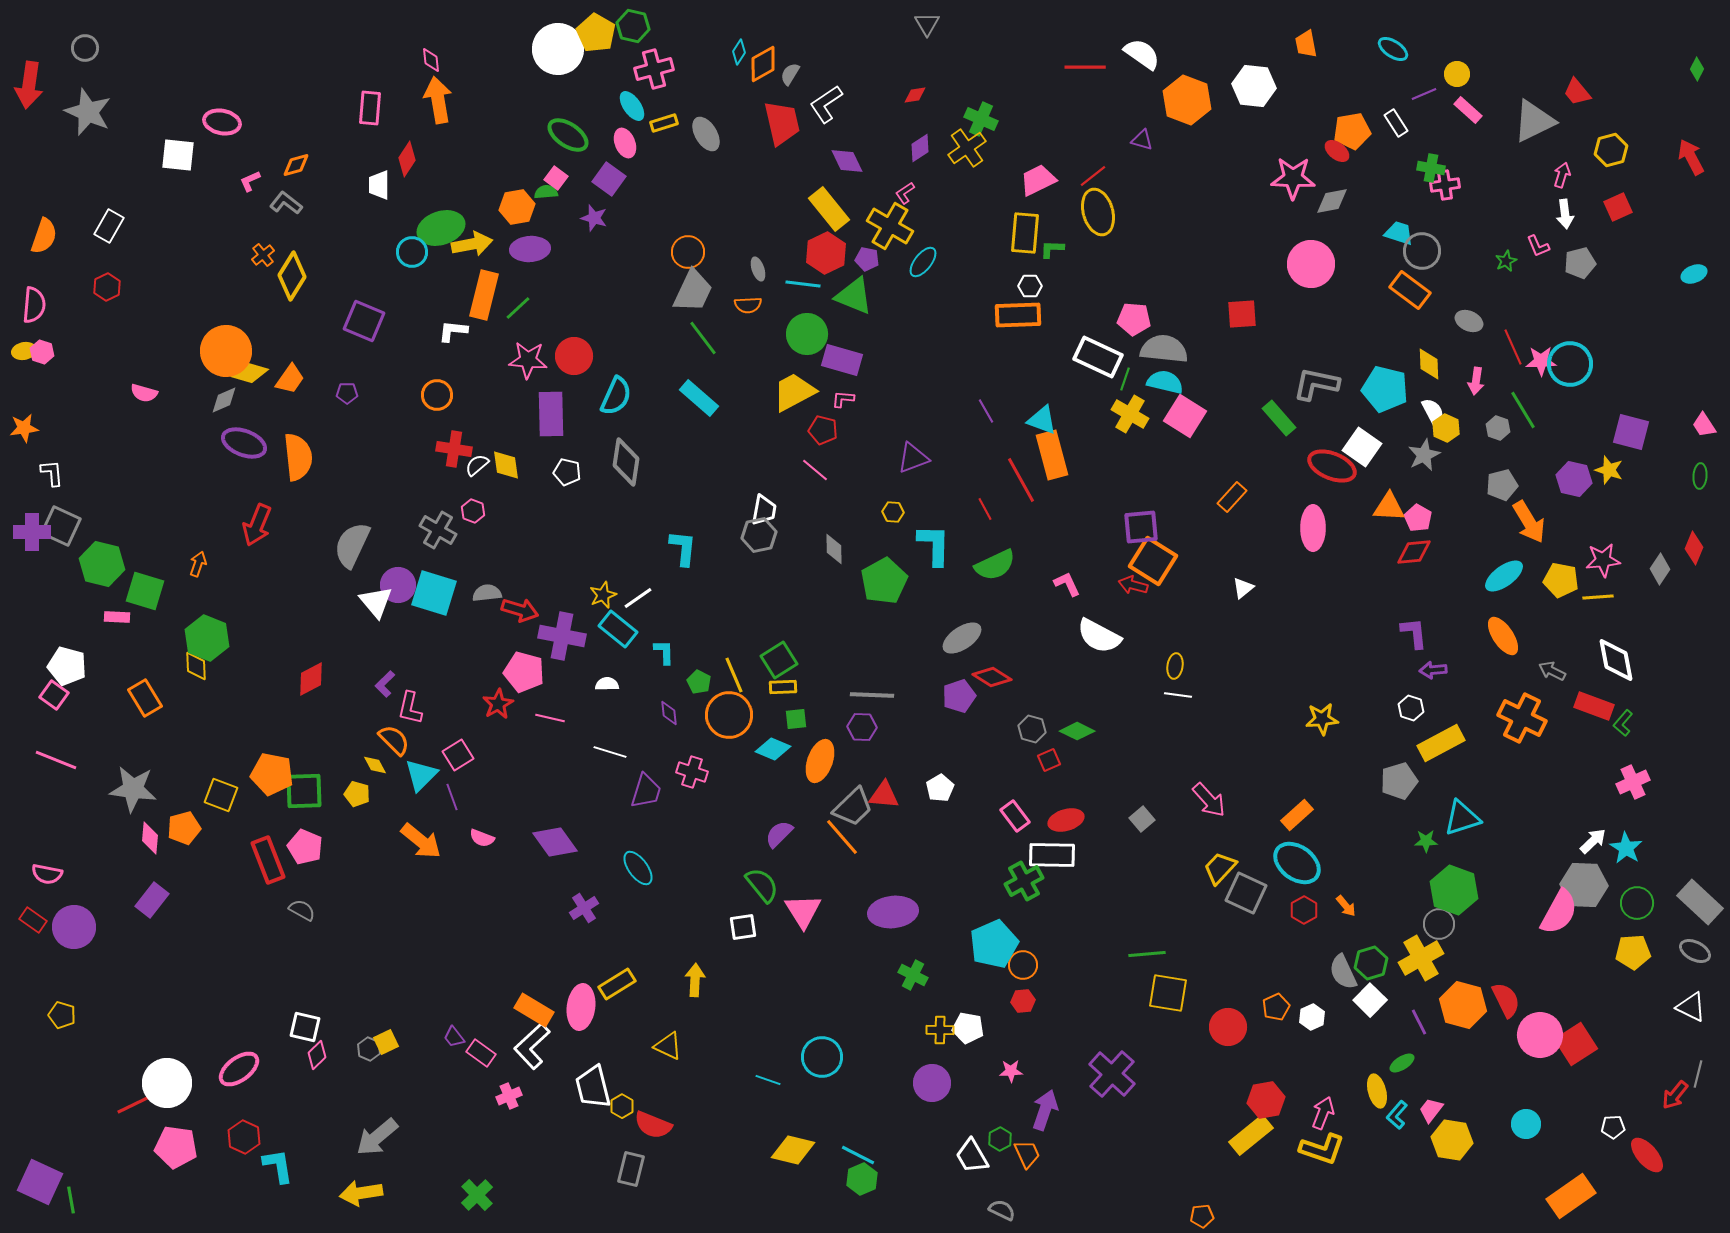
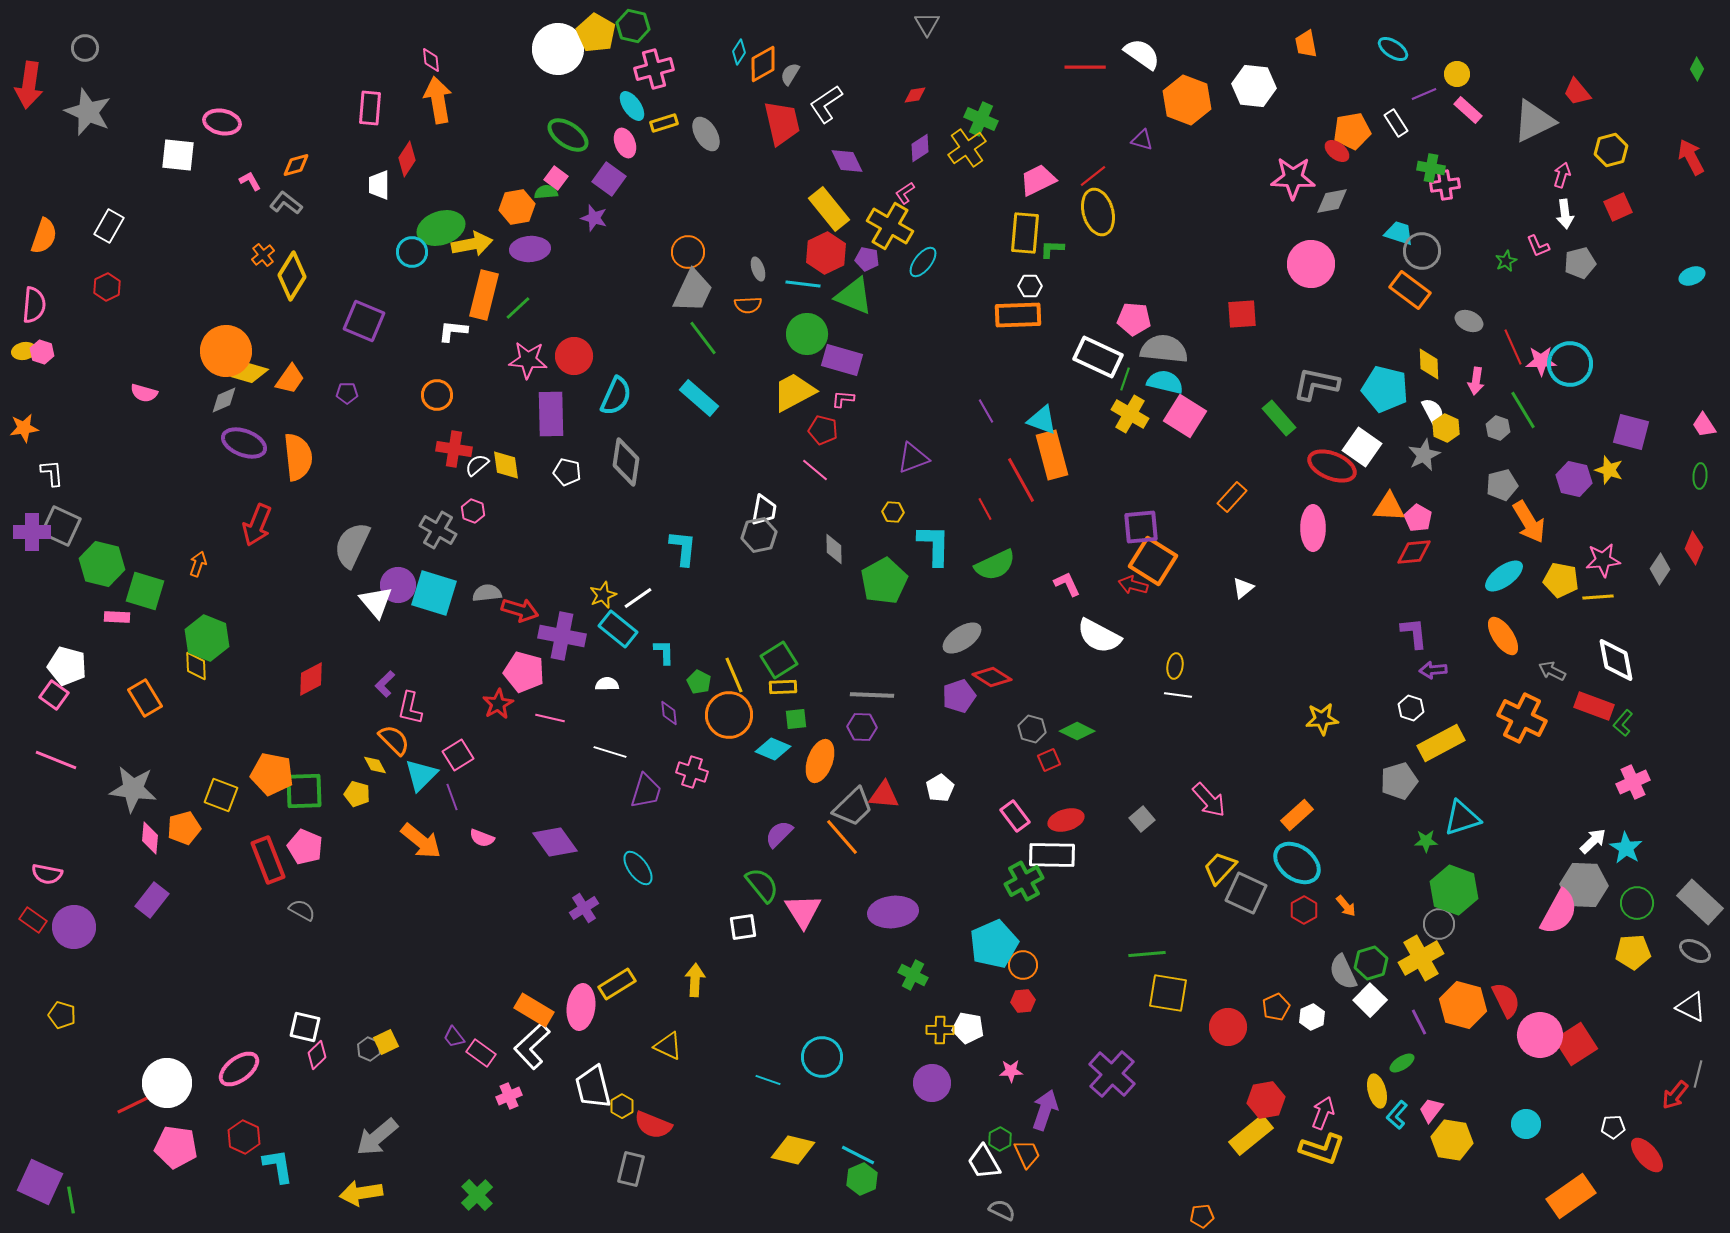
pink L-shape at (250, 181): rotated 85 degrees clockwise
cyan ellipse at (1694, 274): moved 2 px left, 2 px down
white trapezoid at (972, 1156): moved 12 px right, 6 px down
